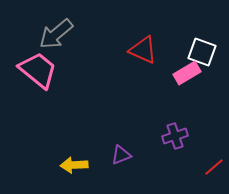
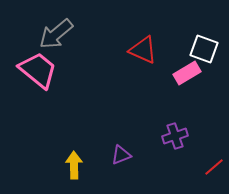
white square: moved 2 px right, 3 px up
yellow arrow: rotated 92 degrees clockwise
